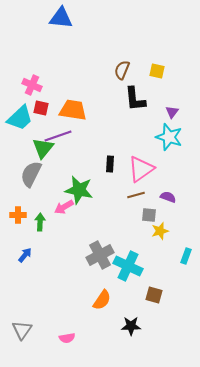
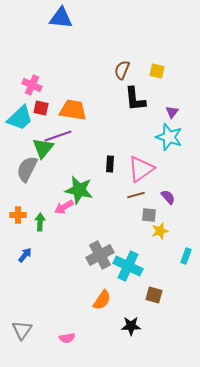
gray semicircle: moved 4 px left, 5 px up
purple semicircle: rotated 28 degrees clockwise
